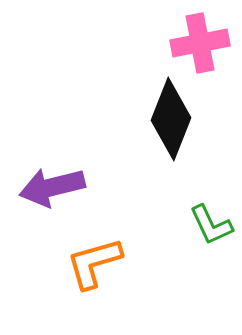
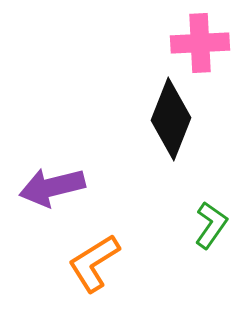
pink cross: rotated 8 degrees clockwise
green L-shape: rotated 120 degrees counterclockwise
orange L-shape: rotated 16 degrees counterclockwise
